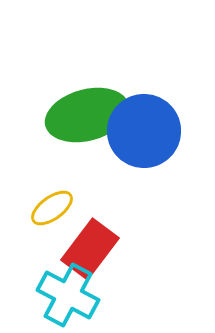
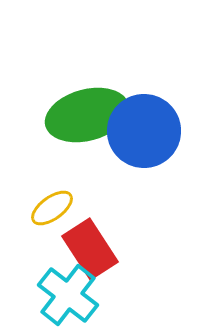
red rectangle: rotated 70 degrees counterclockwise
cyan cross: rotated 10 degrees clockwise
